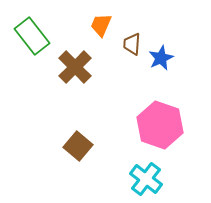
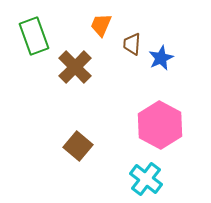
green rectangle: moved 2 px right; rotated 18 degrees clockwise
pink hexagon: rotated 9 degrees clockwise
